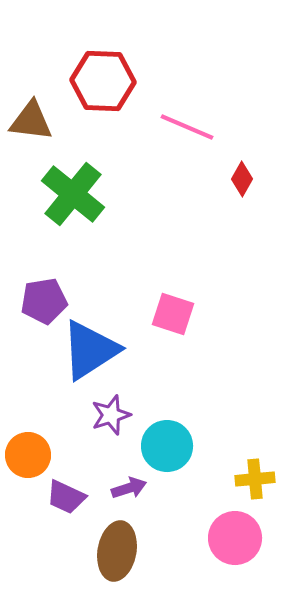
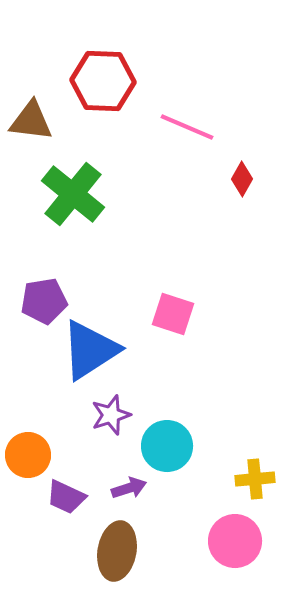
pink circle: moved 3 px down
